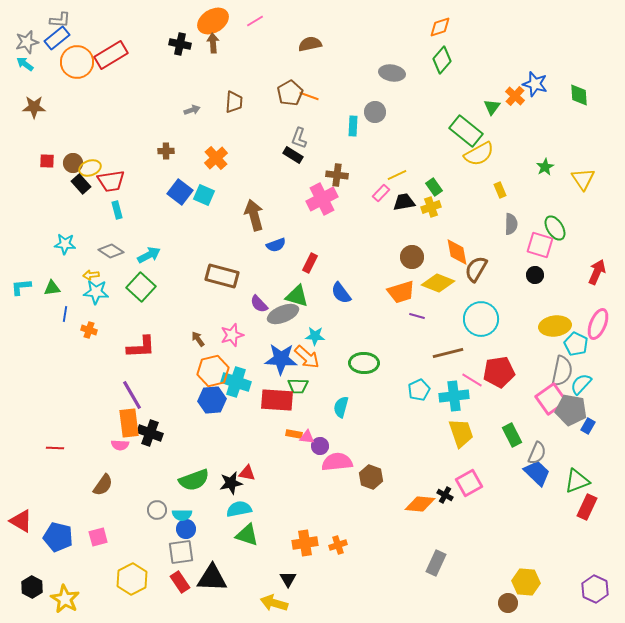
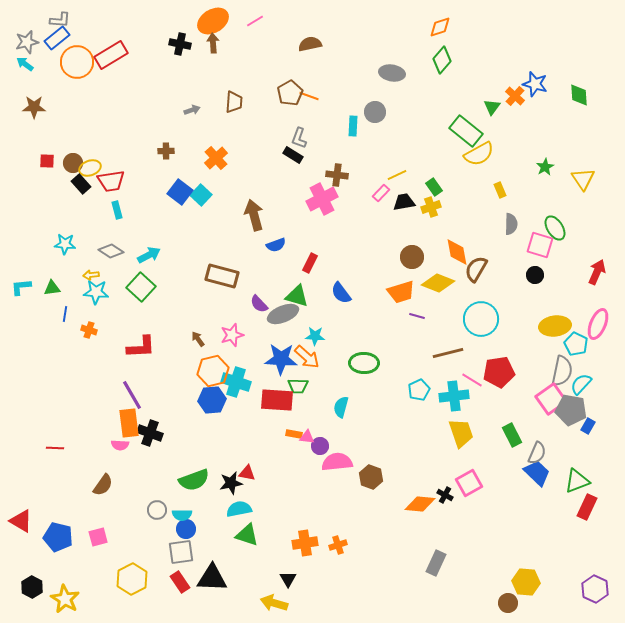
cyan square at (204, 195): moved 3 px left; rotated 20 degrees clockwise
